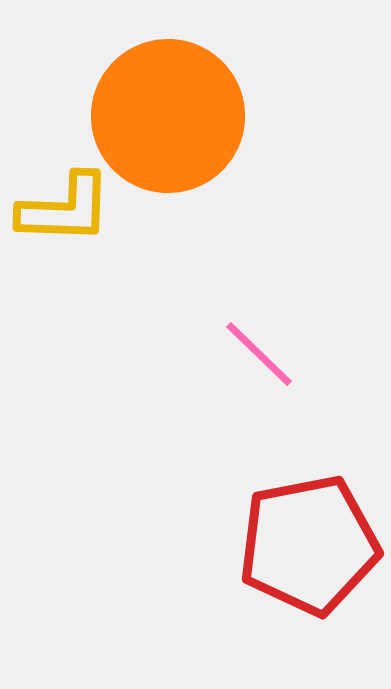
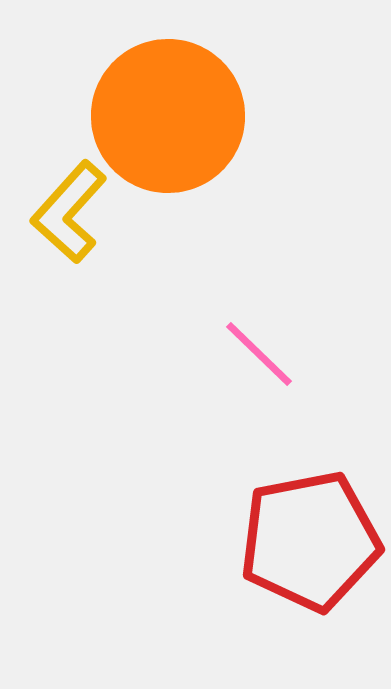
yellow L-shape: moved 4 px right, 3 px down; rotated 130 degrees clockwise
red pentagon: moved 1 px right, 4 px up
